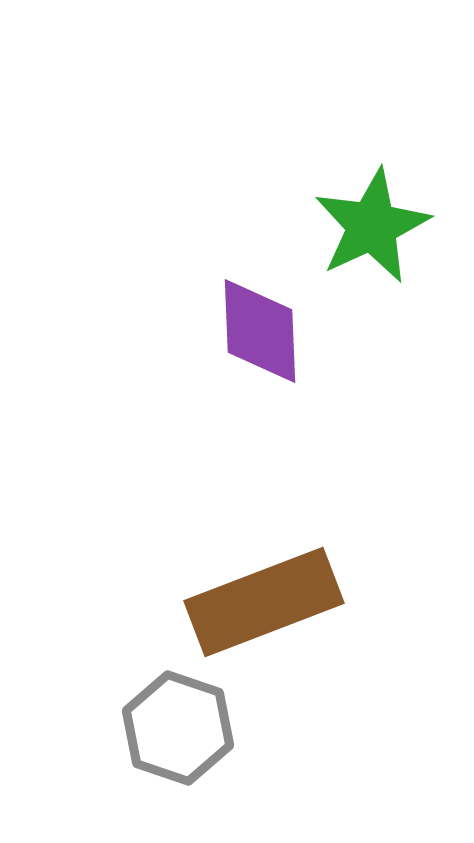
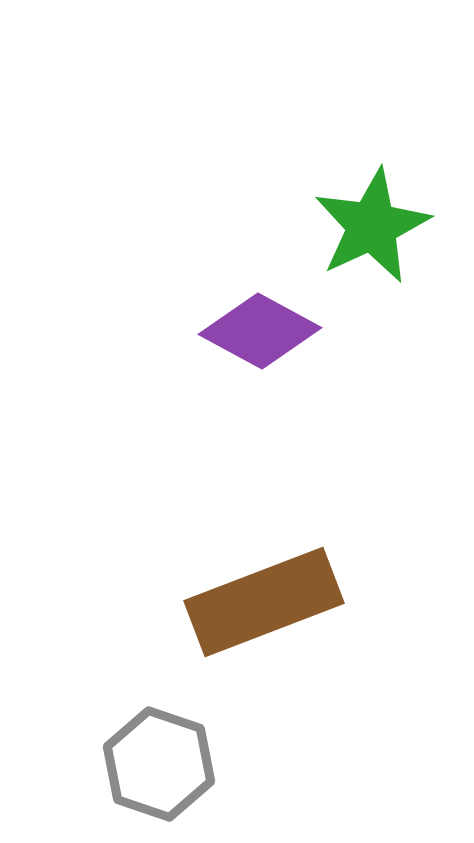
purple diamond: rotated 59 degrees counterclockwise
gray hexagon: moved 19 px left, 36 px down
